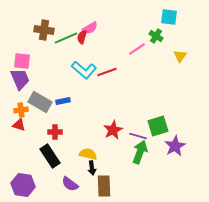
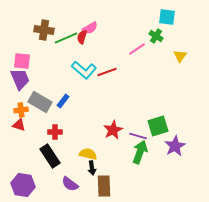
cyan square: moved 2 px left
blue rectangle: rotated 40 degrees counterclockwise
